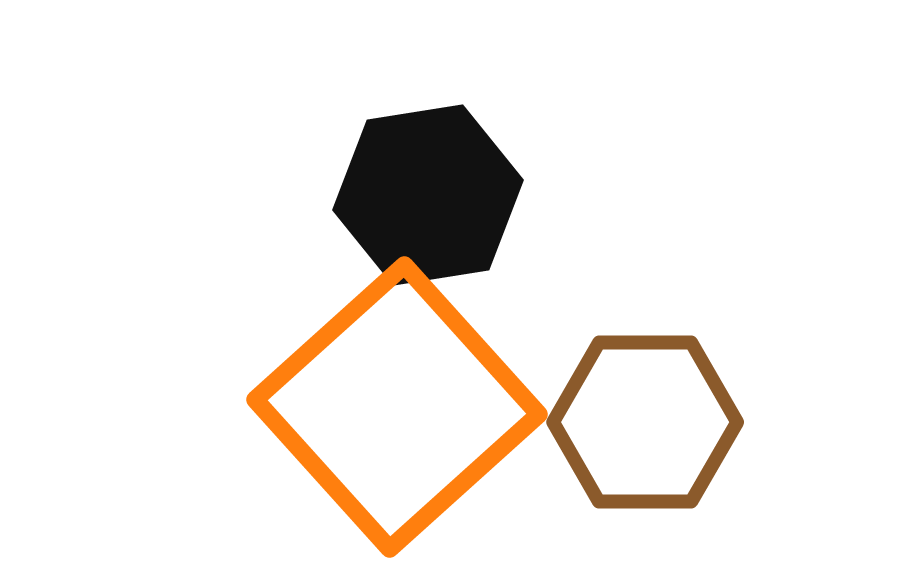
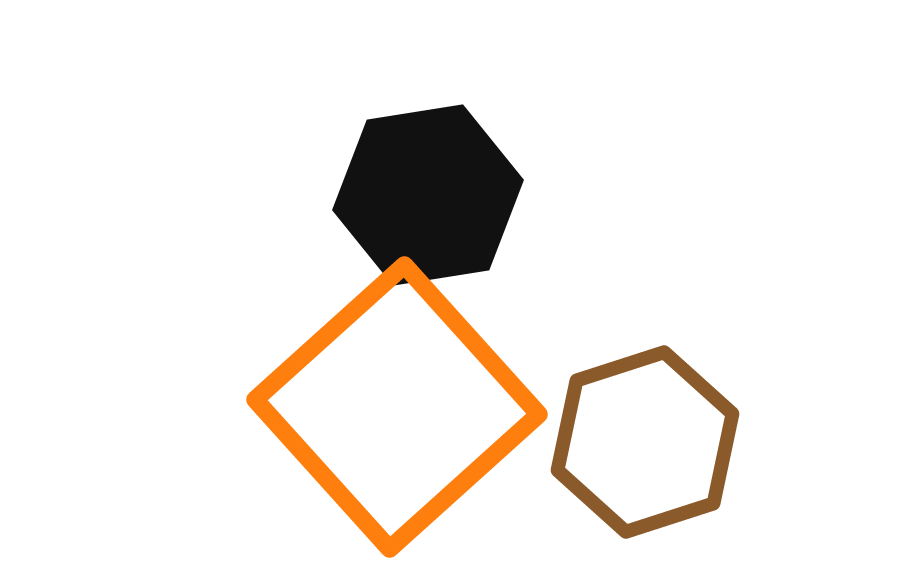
brown hexagon: moved 20 px down; rotated 18 degrees counterclockwise
